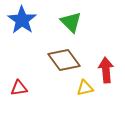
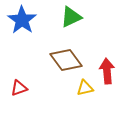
green triangle: moved 5 px up; rotated 50 degrees clockwise
brown diamond: moved 2 px right
red arrow: moved 1 px right, 1 px down
red triangle: rotated 12 degrees counterclockwise
